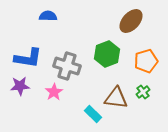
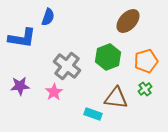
blue semicircle: moved 1 px down; rotated 108 degrees clockwise
brown ellipse: moved 3 px left
green hexagon: moved 1 px right, 3 px down
blue L-shape: moved 6 px left, 20 px up
gray cross: rotated 20 degrees clockwise
green cross: moved 2 px right, 3 px up
cyan rectangle: rotated 24 degrees counterclockwise
